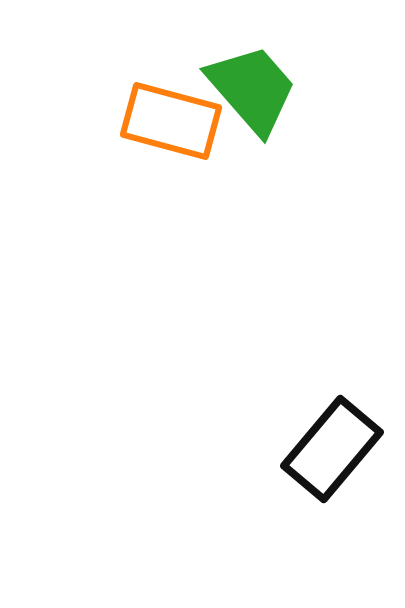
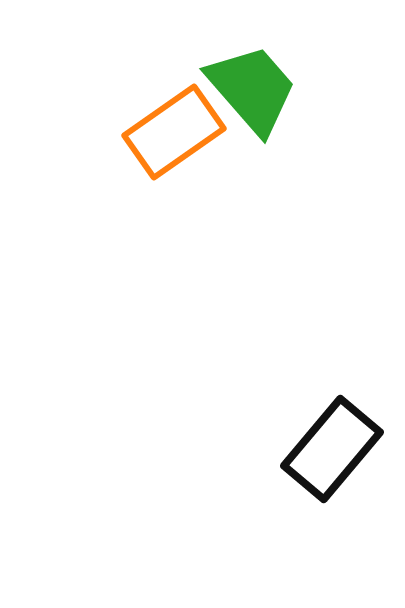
orange rectangle: moved 3 px right, 11 px down; rotated 50 degrees counterclockwise
